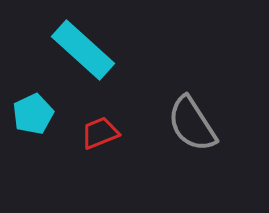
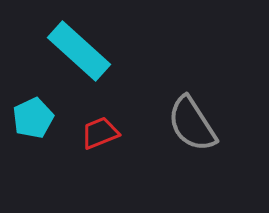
cyan rectangle: moved 4 px left, 1 px down
cyan pentagon: moved 4 px down
